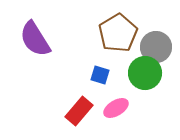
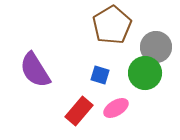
brown pentagon: moved 6 px left, 8 px up
purple semicircle: moved 31 px down
